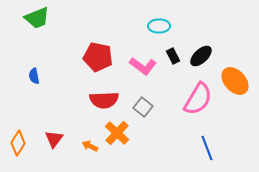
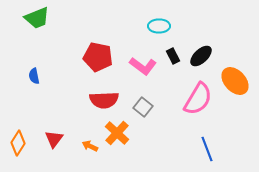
blue line: moved 1 px down
